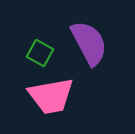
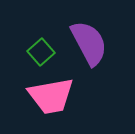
green square: moved 1 px right, 1 px up; rotated 20 degrees clockwise
